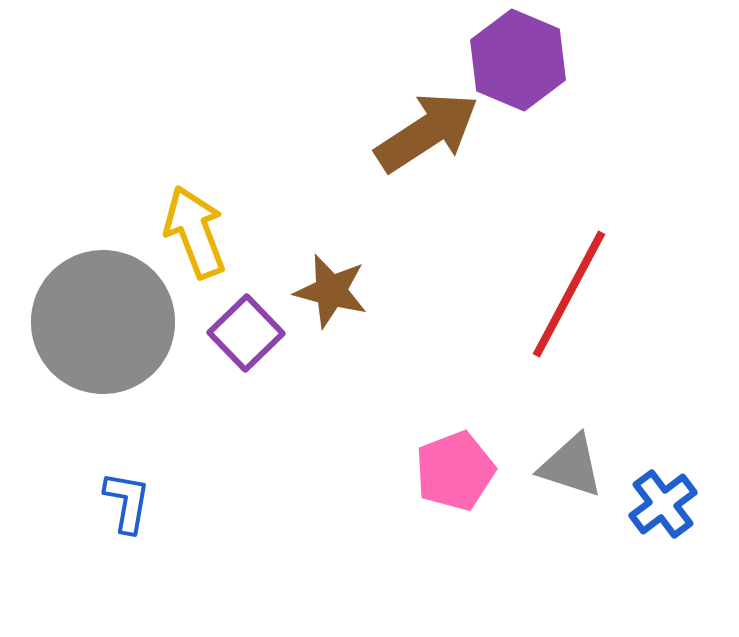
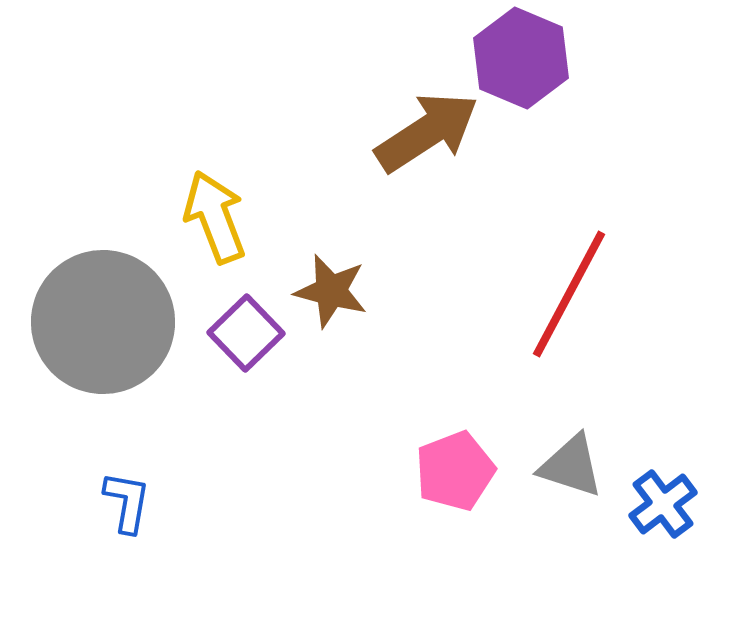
purple hexagon: moved 3 px right, 2 px up
yellow arrow: moved 20 px right, 15 px up
